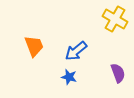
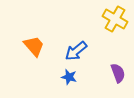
orange trapezoid: rotated 20 degrees counterclockwise
